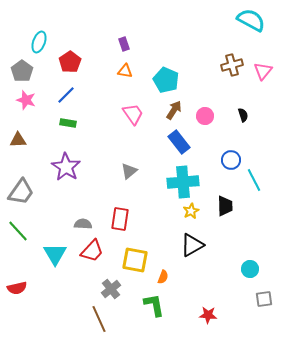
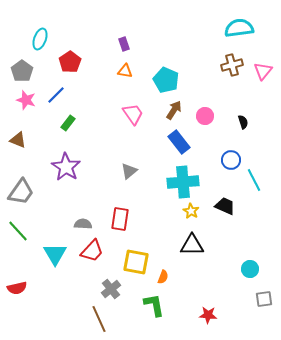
cyan semicircle at (251, 20): moved 12 px left, 8 px down; rotated 36 degrees counterclockwise
cyan ellipse at (39, 42): moved 1 px right, 3 px up
blue line at (66, 95): moved 10 px left
black semicircle at (243, 115): moved 7 px down
green rectangle at (68, 123): rotated 63 degrees counterclockwise
brown triangle at (18, 140): rotated 24 degrees clockwise
black trapezoid at (225, 206): rotated 65 degrees counterclockwise
yellow star at (191, 211): rotated 14 degrees counterclockwise
black triangle at (192, 245): rotated 30 degrees clockwise
yellow square at (135, 260): moved 1 px right, 2 px down
